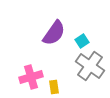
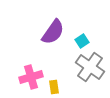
purple semicircle: moved 1 px left, 1 px up
gray cross: moved 1 px down
